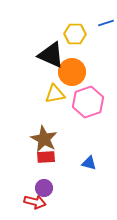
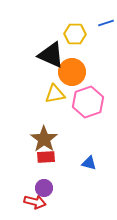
brown star: rotated 8 degrees clockwise
